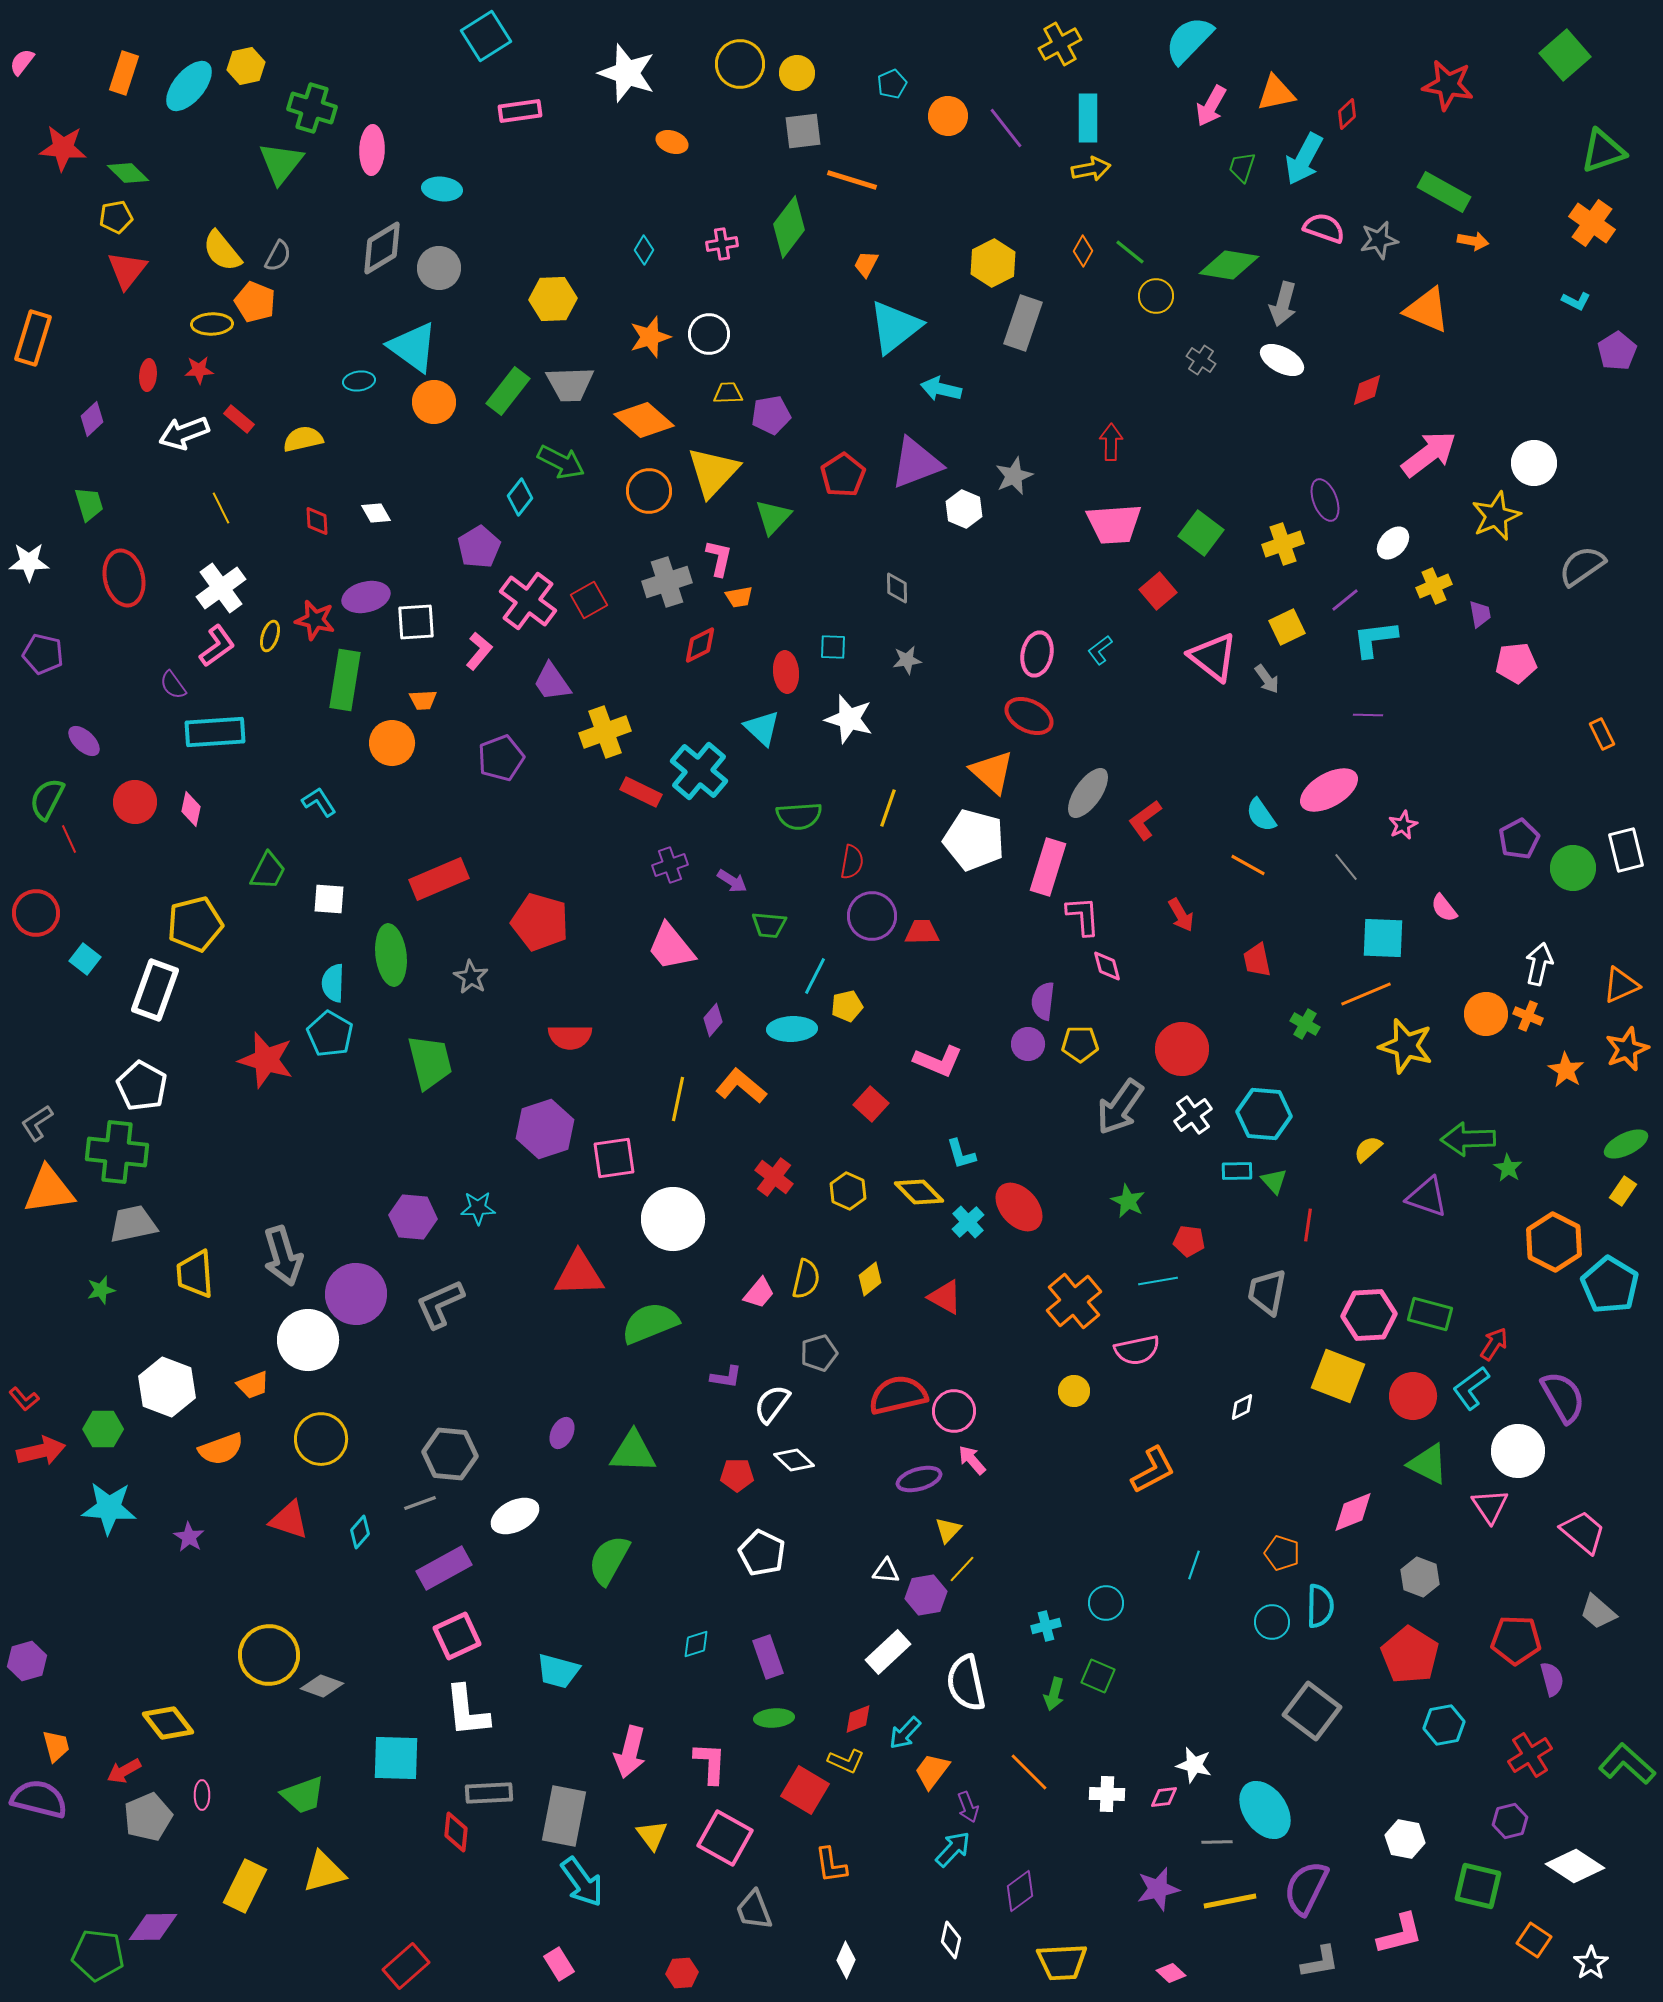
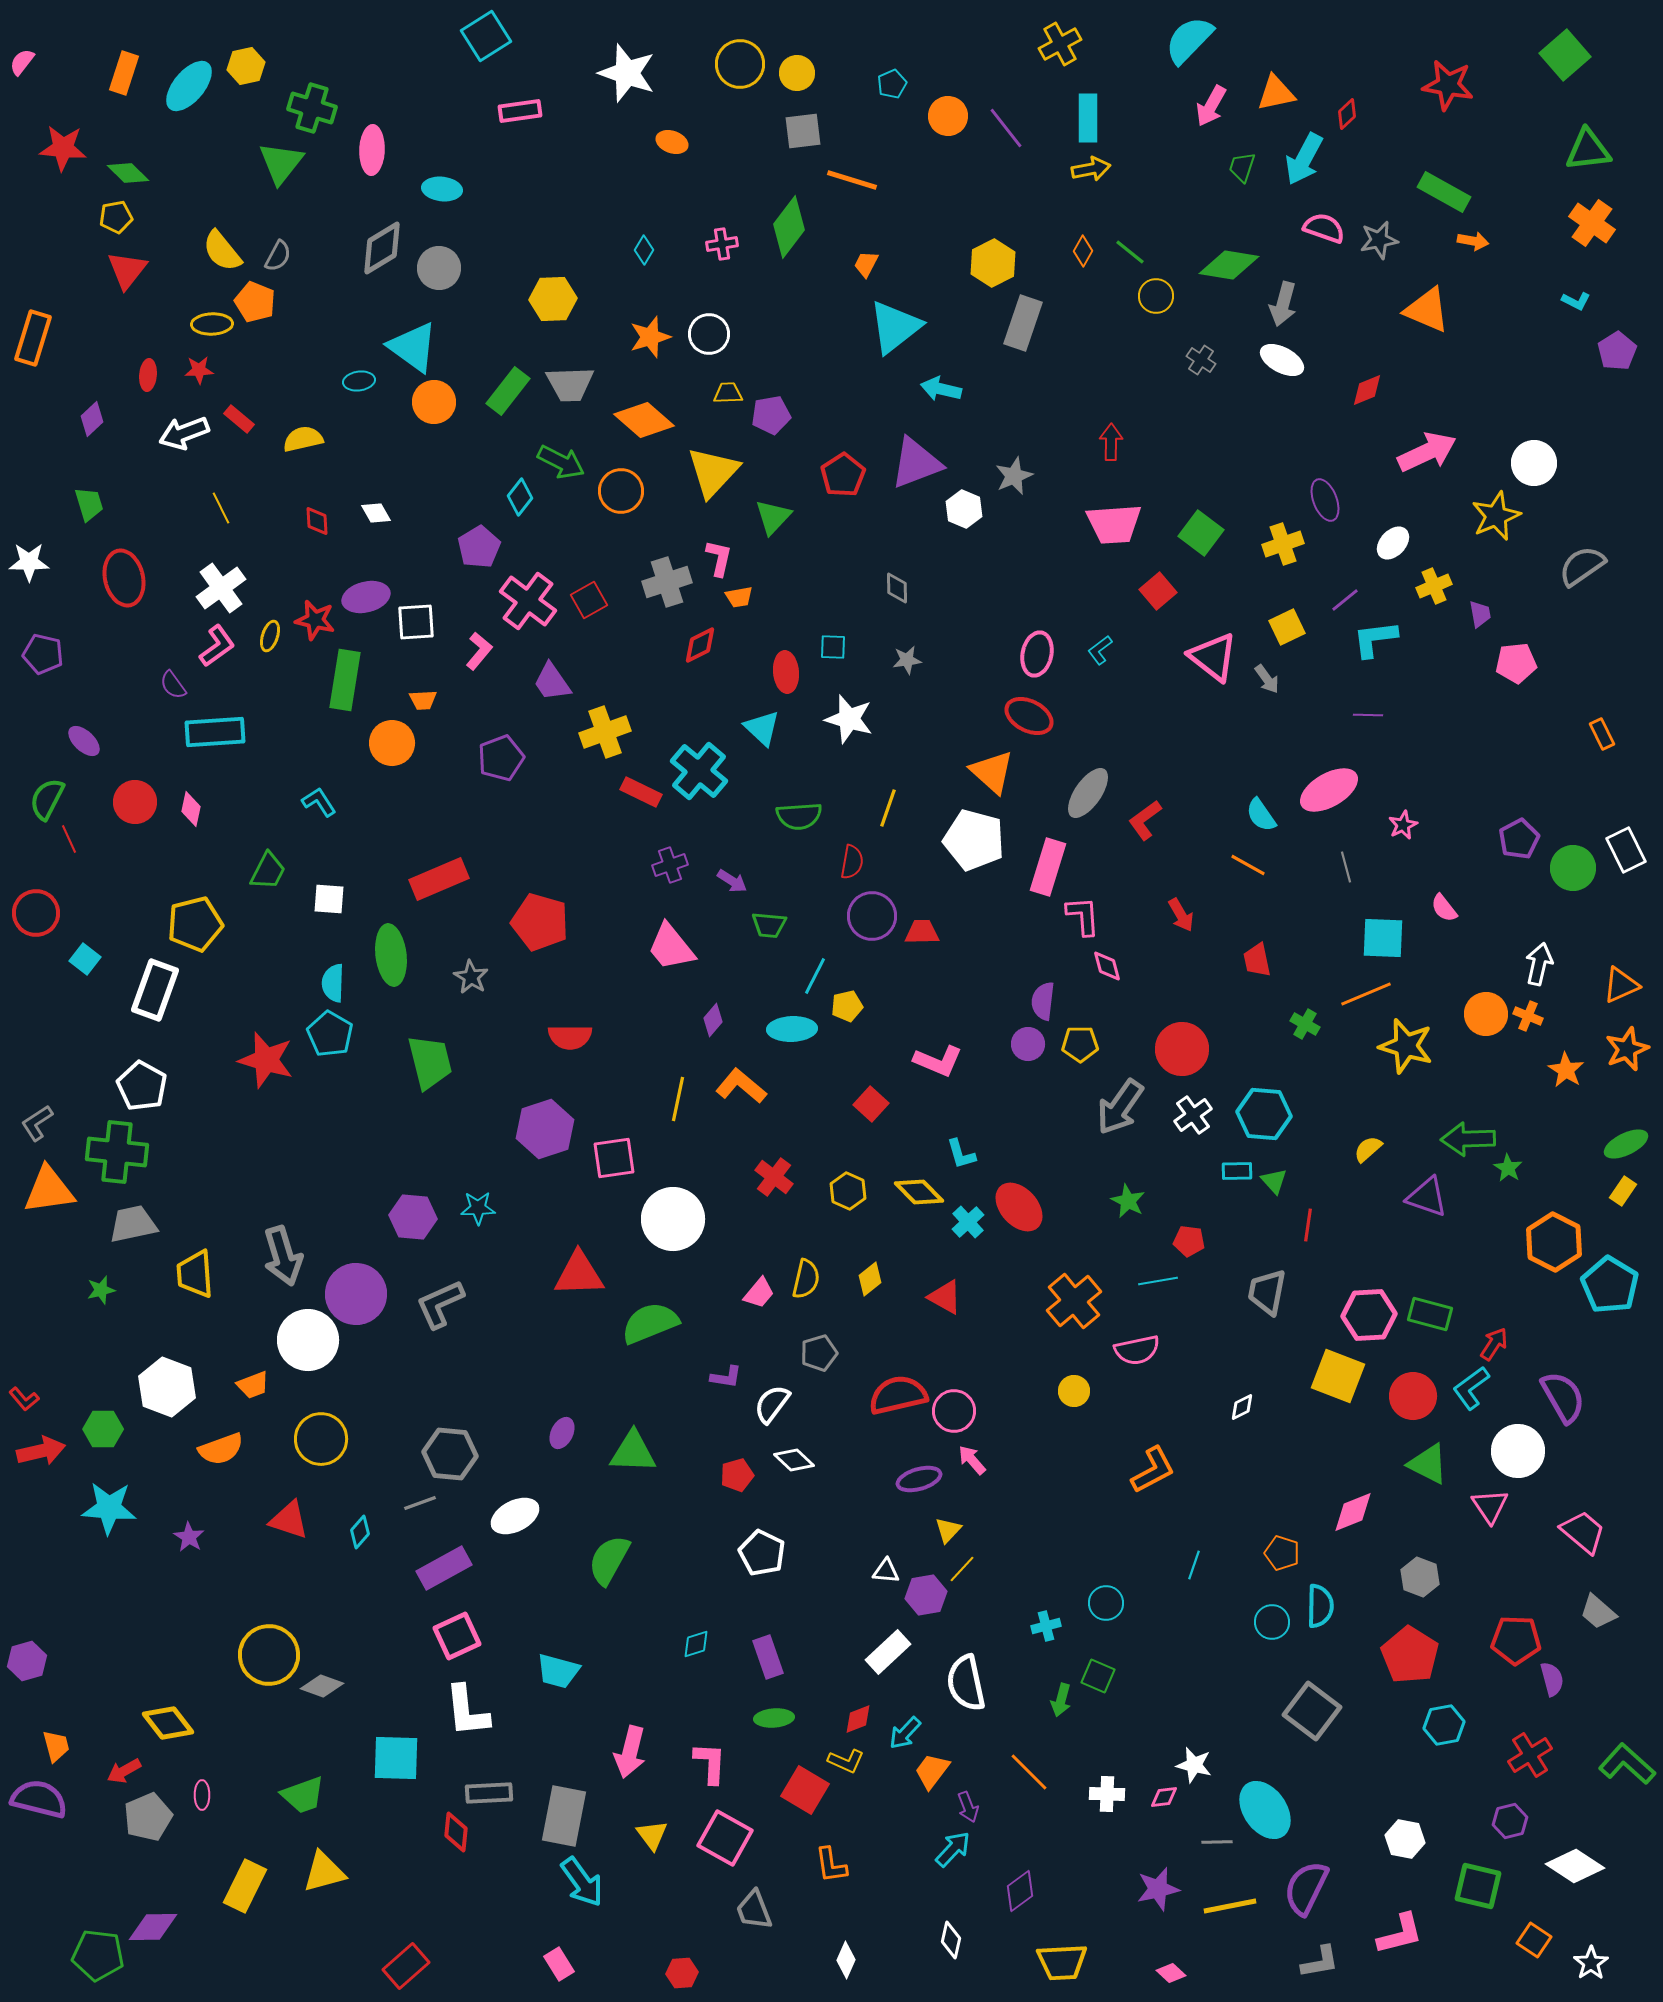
green triangle at (1603, 151): moved 15 px left, 1 px up; rotated 12 degrees clockwise
pink arrow at (1429, 454): moved 2 px left, 2 px up; rotated 12 degrees clockwise
orange circle at (649, 491): moved 28 px left
white rectangle at (1626, 850): rotated 12 degrees counterclockwise
gray line at (1346, 867): rotated 24 degrees clockwise
red pentagon at (737, 1475): rotated 16 degrees counterclockwise
green arrow at (1054, 1694): moved 7 px right, 6 px down
yellow line at (1230, 1901): moved 5 px down
